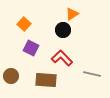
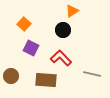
orange triangle: moved 3 px up
red L-shape: moved 1 px left
